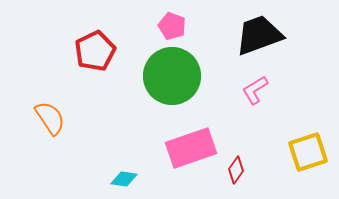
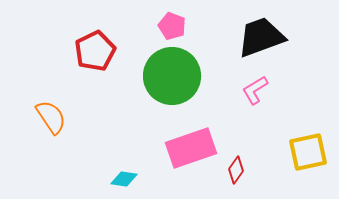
black trapezoid: moved 2 px right, 2 px down
orange semicircle: moved 1 px right, 1 px up
yellow square: rotated 6 degrees clockwise
